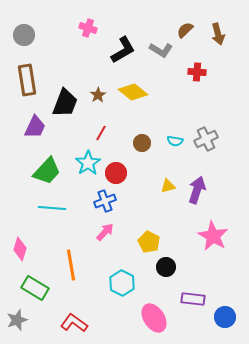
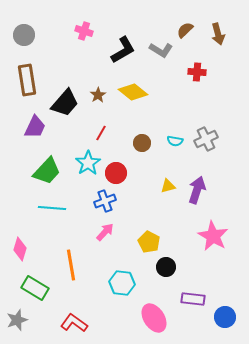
pink cross: moved 4 px left, 3 px down
black trapezoid: rotated 20 degrees clockwise
cyan hexagon: rotated 20 degrees counterclockwise
